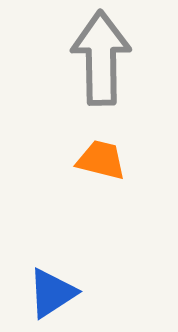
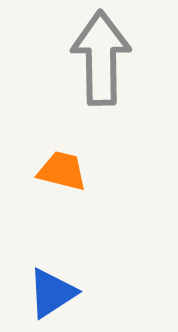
orange trapezoid: moved 39 px left, 11 px down
